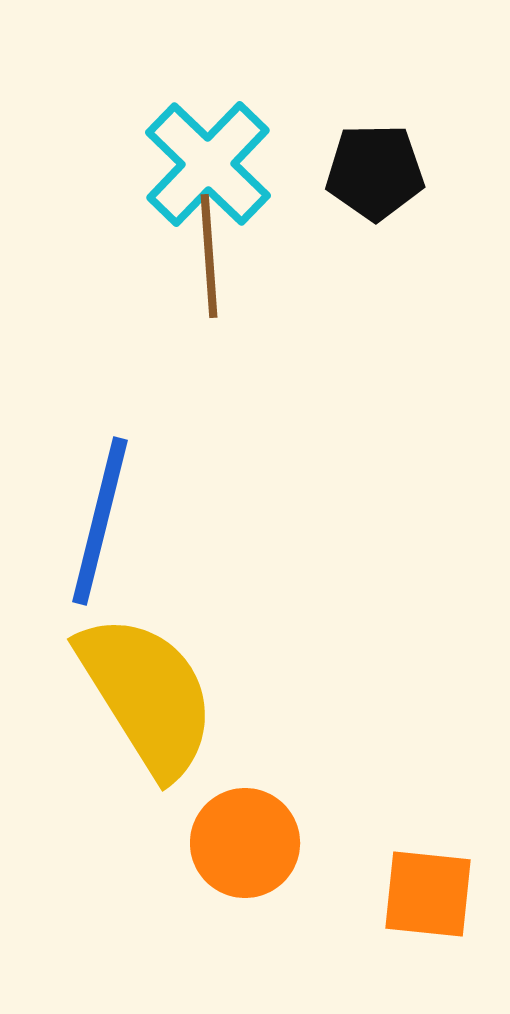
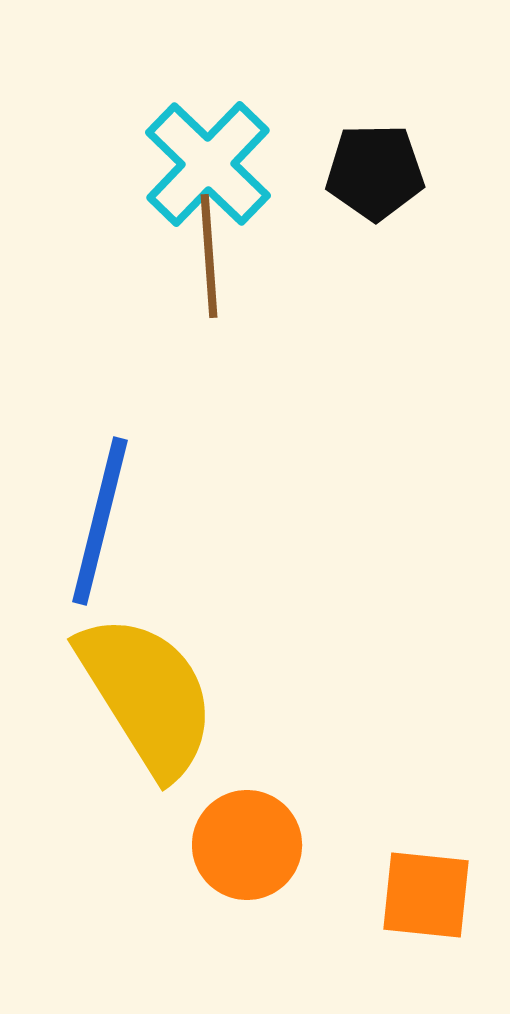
orange circle: moved 2 px right, 2 px down
orange square: moved 2 px left, 1 px down
